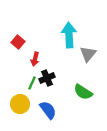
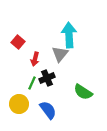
gray triangle: moved 28 px left
yellow circle: moved 1 px left
